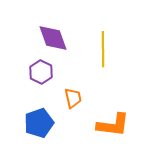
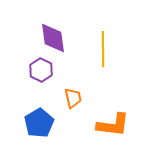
purple diamond: rotated 12 degrees clockwise
purple hexagon: moved 2 px up
blue pentagon: rotated 12 degrees counterclockwise
